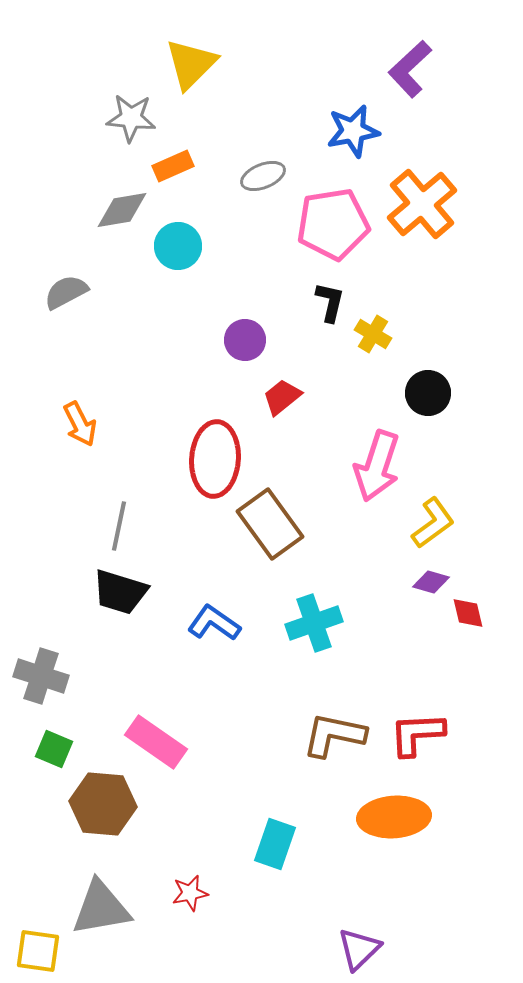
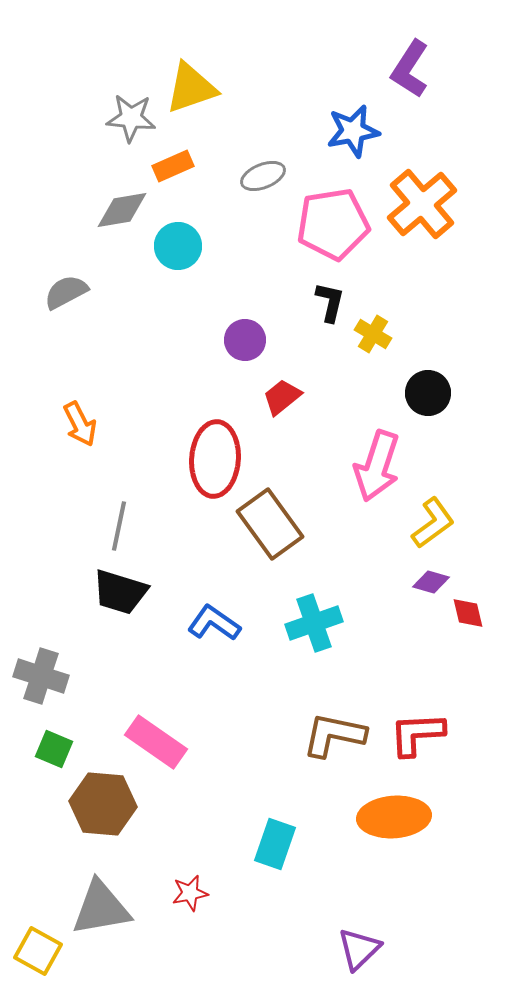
yellow triangle: moved 24 px down; rotated 26 degrees clockwise
purple L-shape: rotated 14 degrees counterclockwise
yellow square: rotated 21 degrees clockwise
